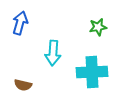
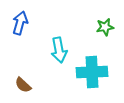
green star: moved 7 px right
cyan arrow: moved 6 px right, 3 px up; rotated 15 degrees counterclockwise
brown semicircle: rotated 30 degrees clockwise
